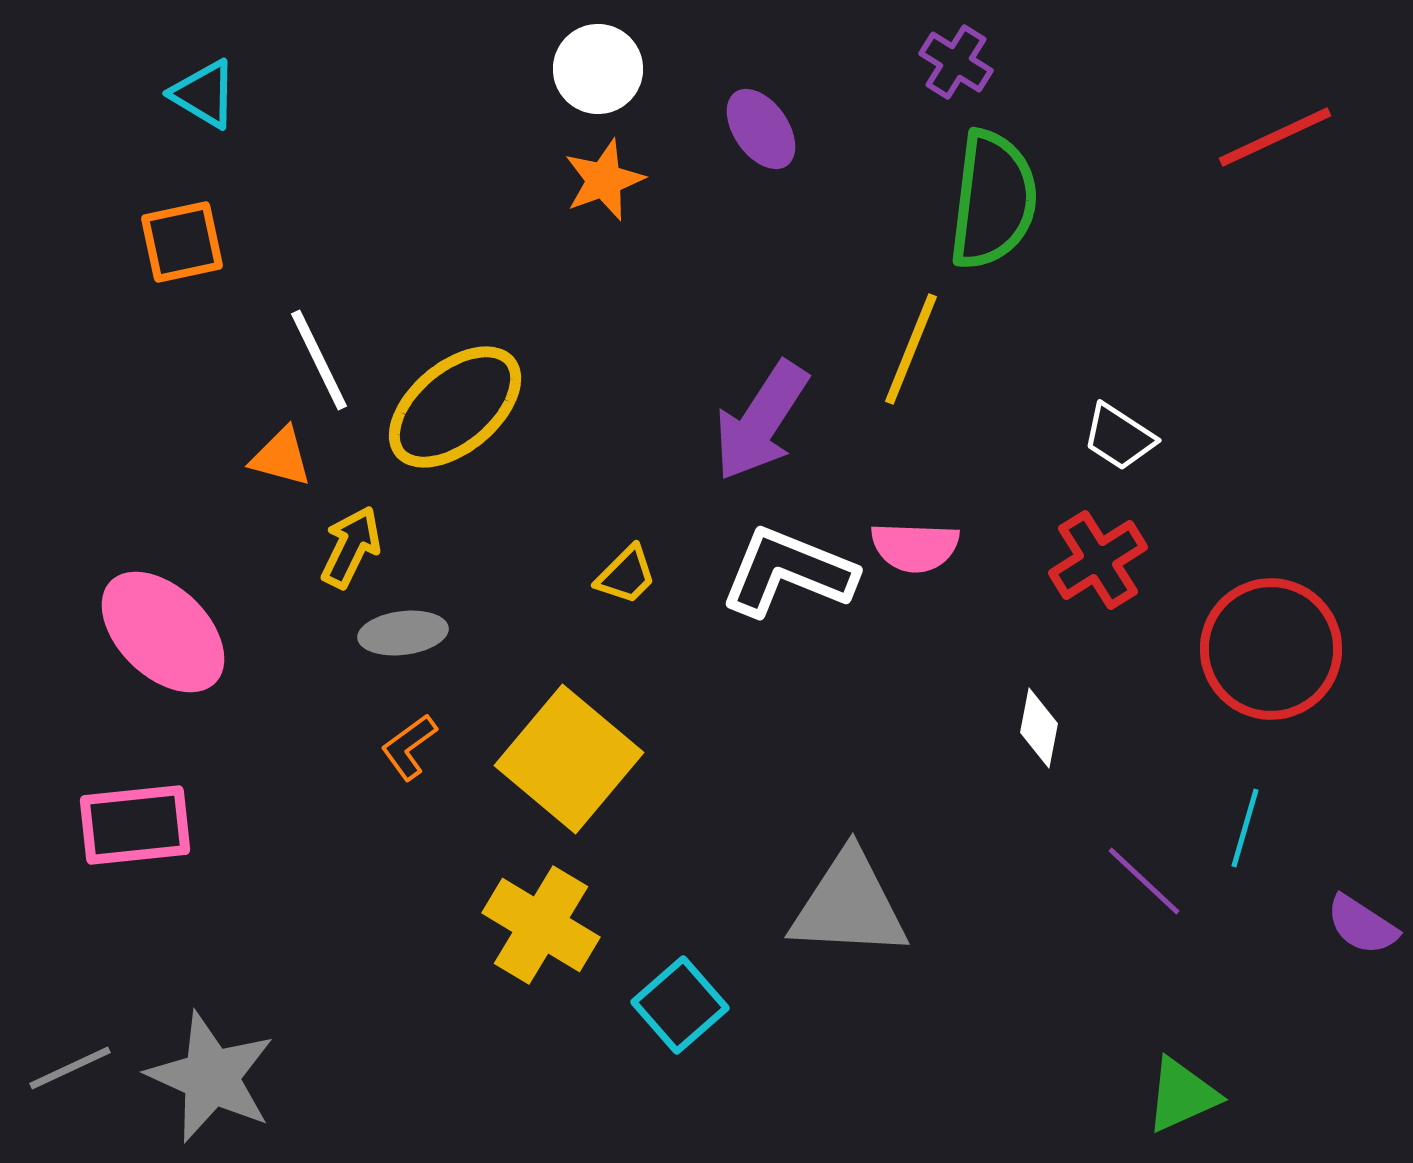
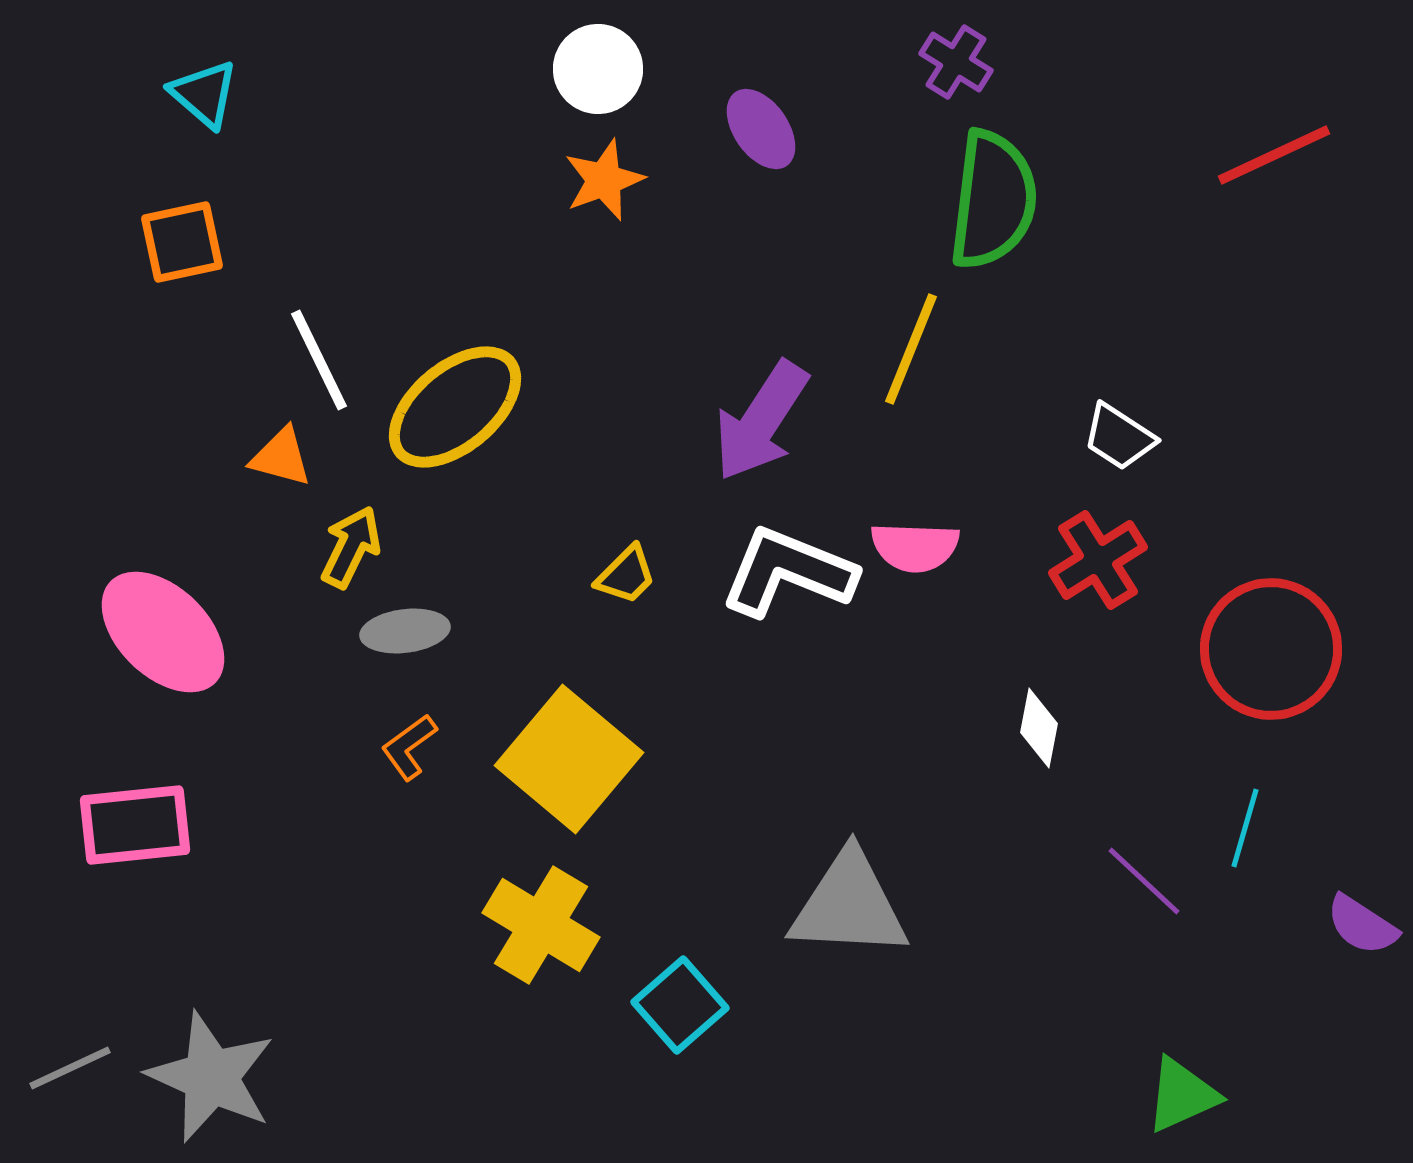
cyan triangle: rotated 10 degrees clockwise
red line: moved 1 px left, 18 px down
gray ellipse: moved 2 px right, 2 px up
